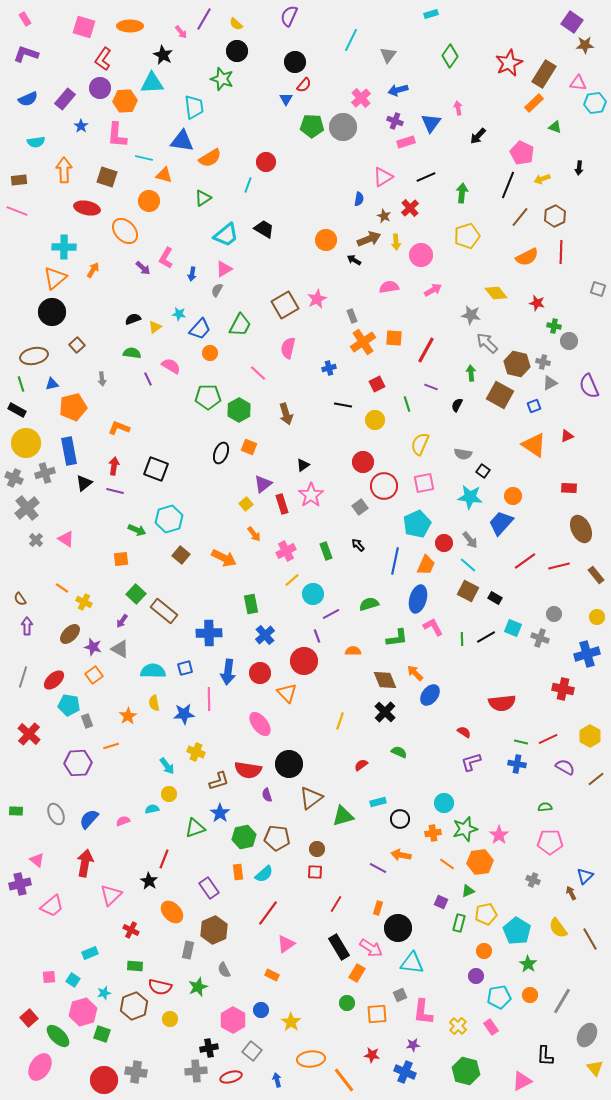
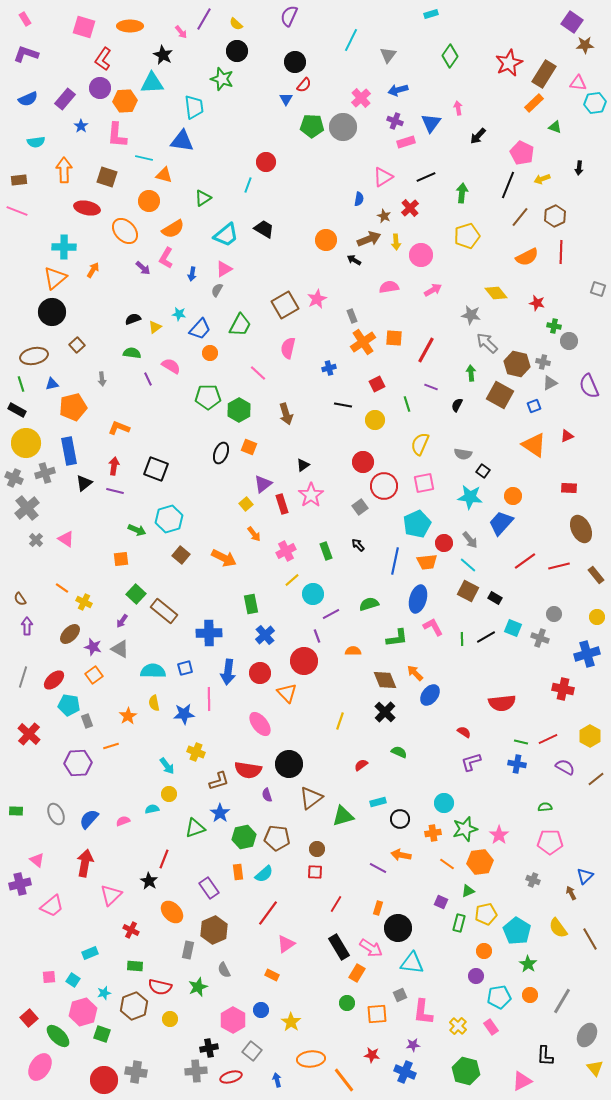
orange semicircle at (210, 158): moved 37 px left, 71 px down
orange trapezoid at (426, 565): moved 1 px right, 3 px up; rotated 60 degrees clockwise
